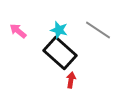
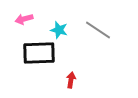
pink arrow: moved 6 px right, 12 px up; rotated 54 degrees counterclockwise
black rectangle: moved 21 px left; rotated 44 degrees counterclockwise
